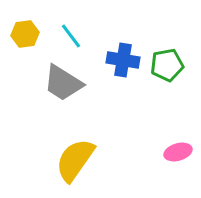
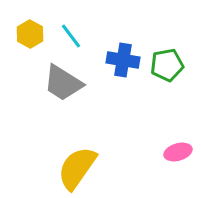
yellow hexagon: moved 5 px right; rotated 24 degrees counterclockwise
yellow semicircle: moved 2 px right, 8 px down
